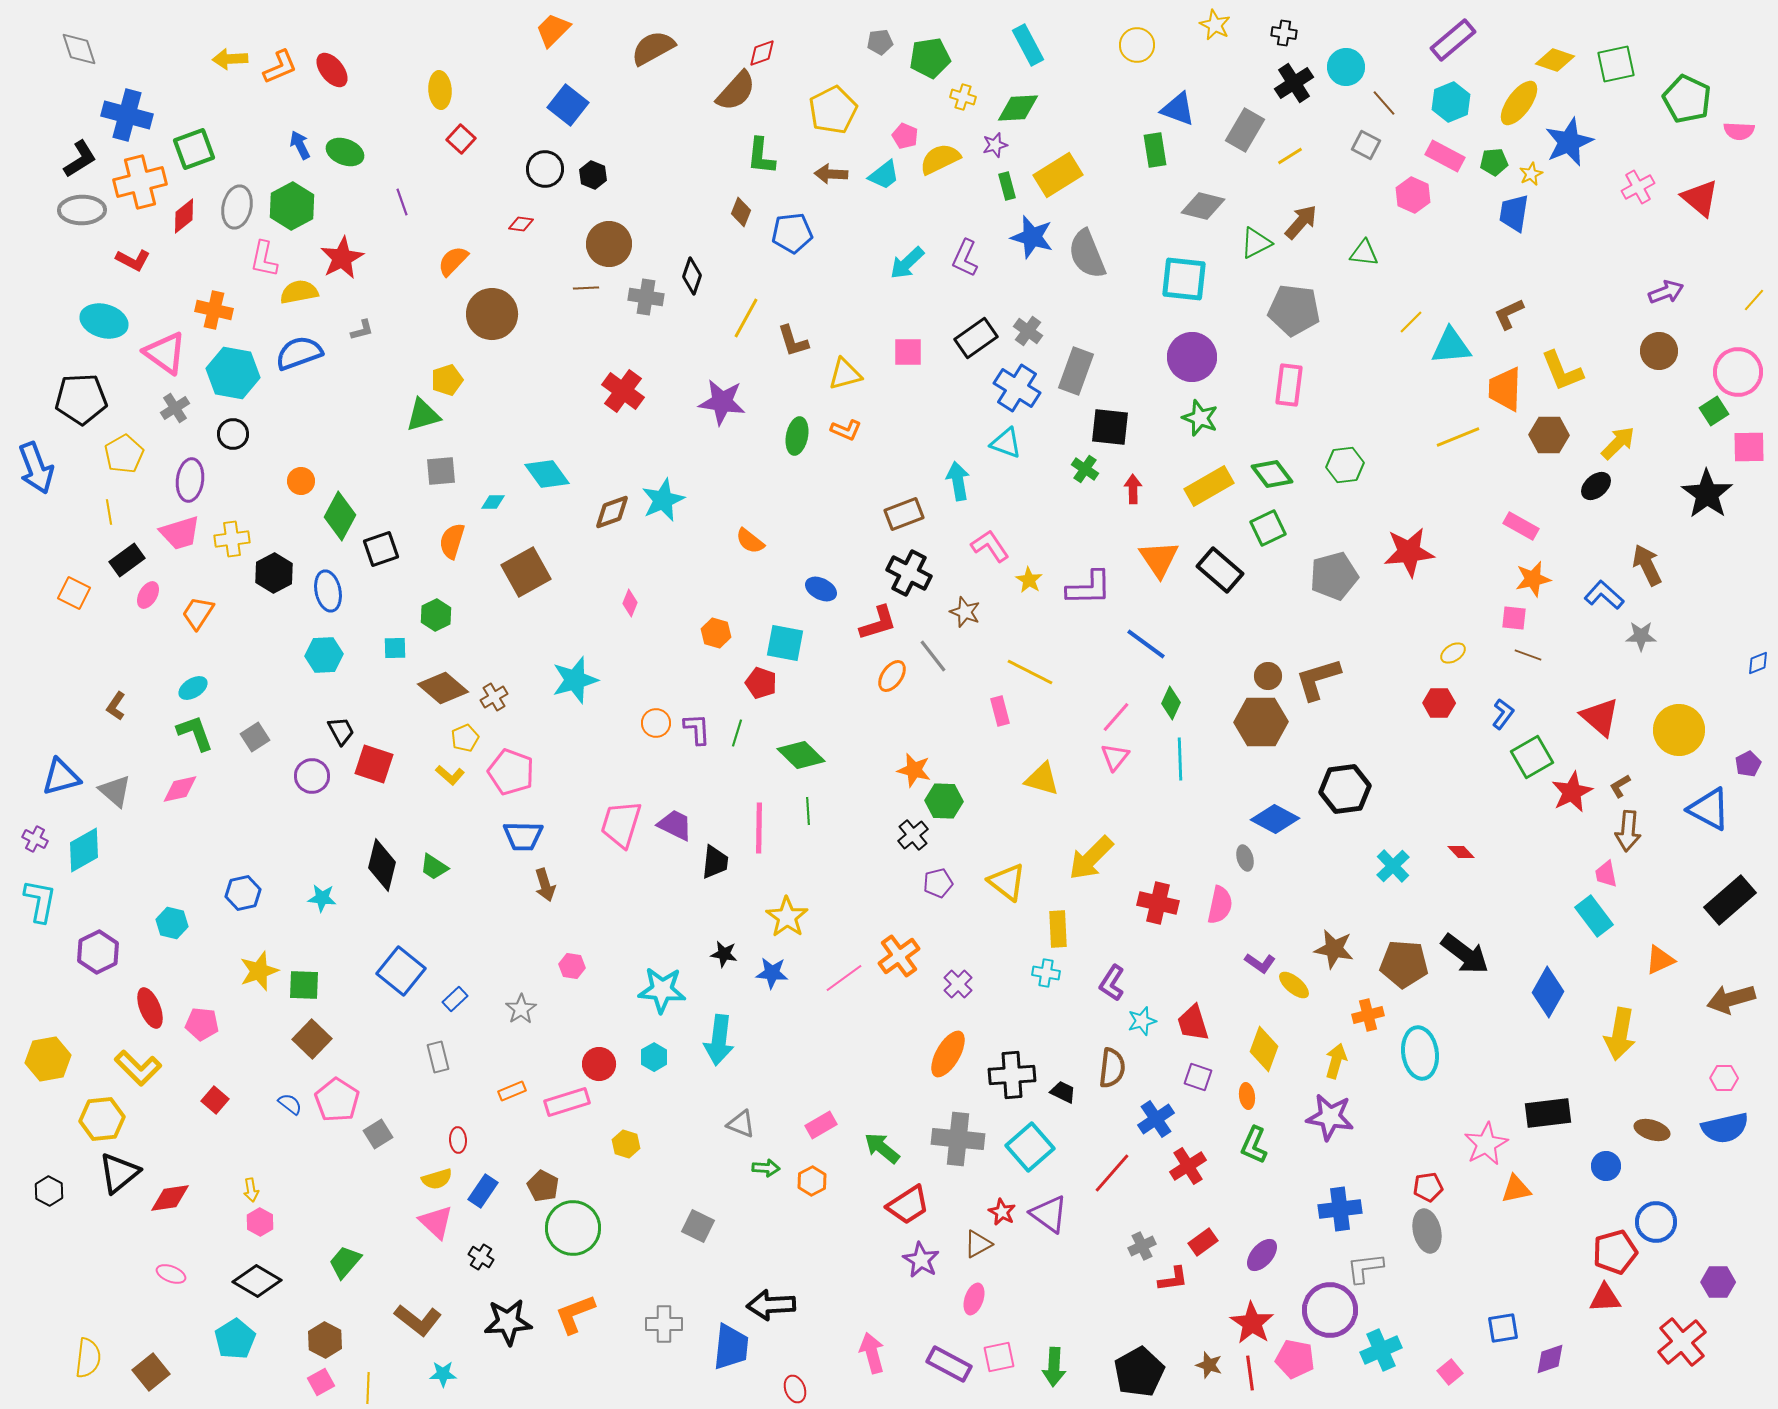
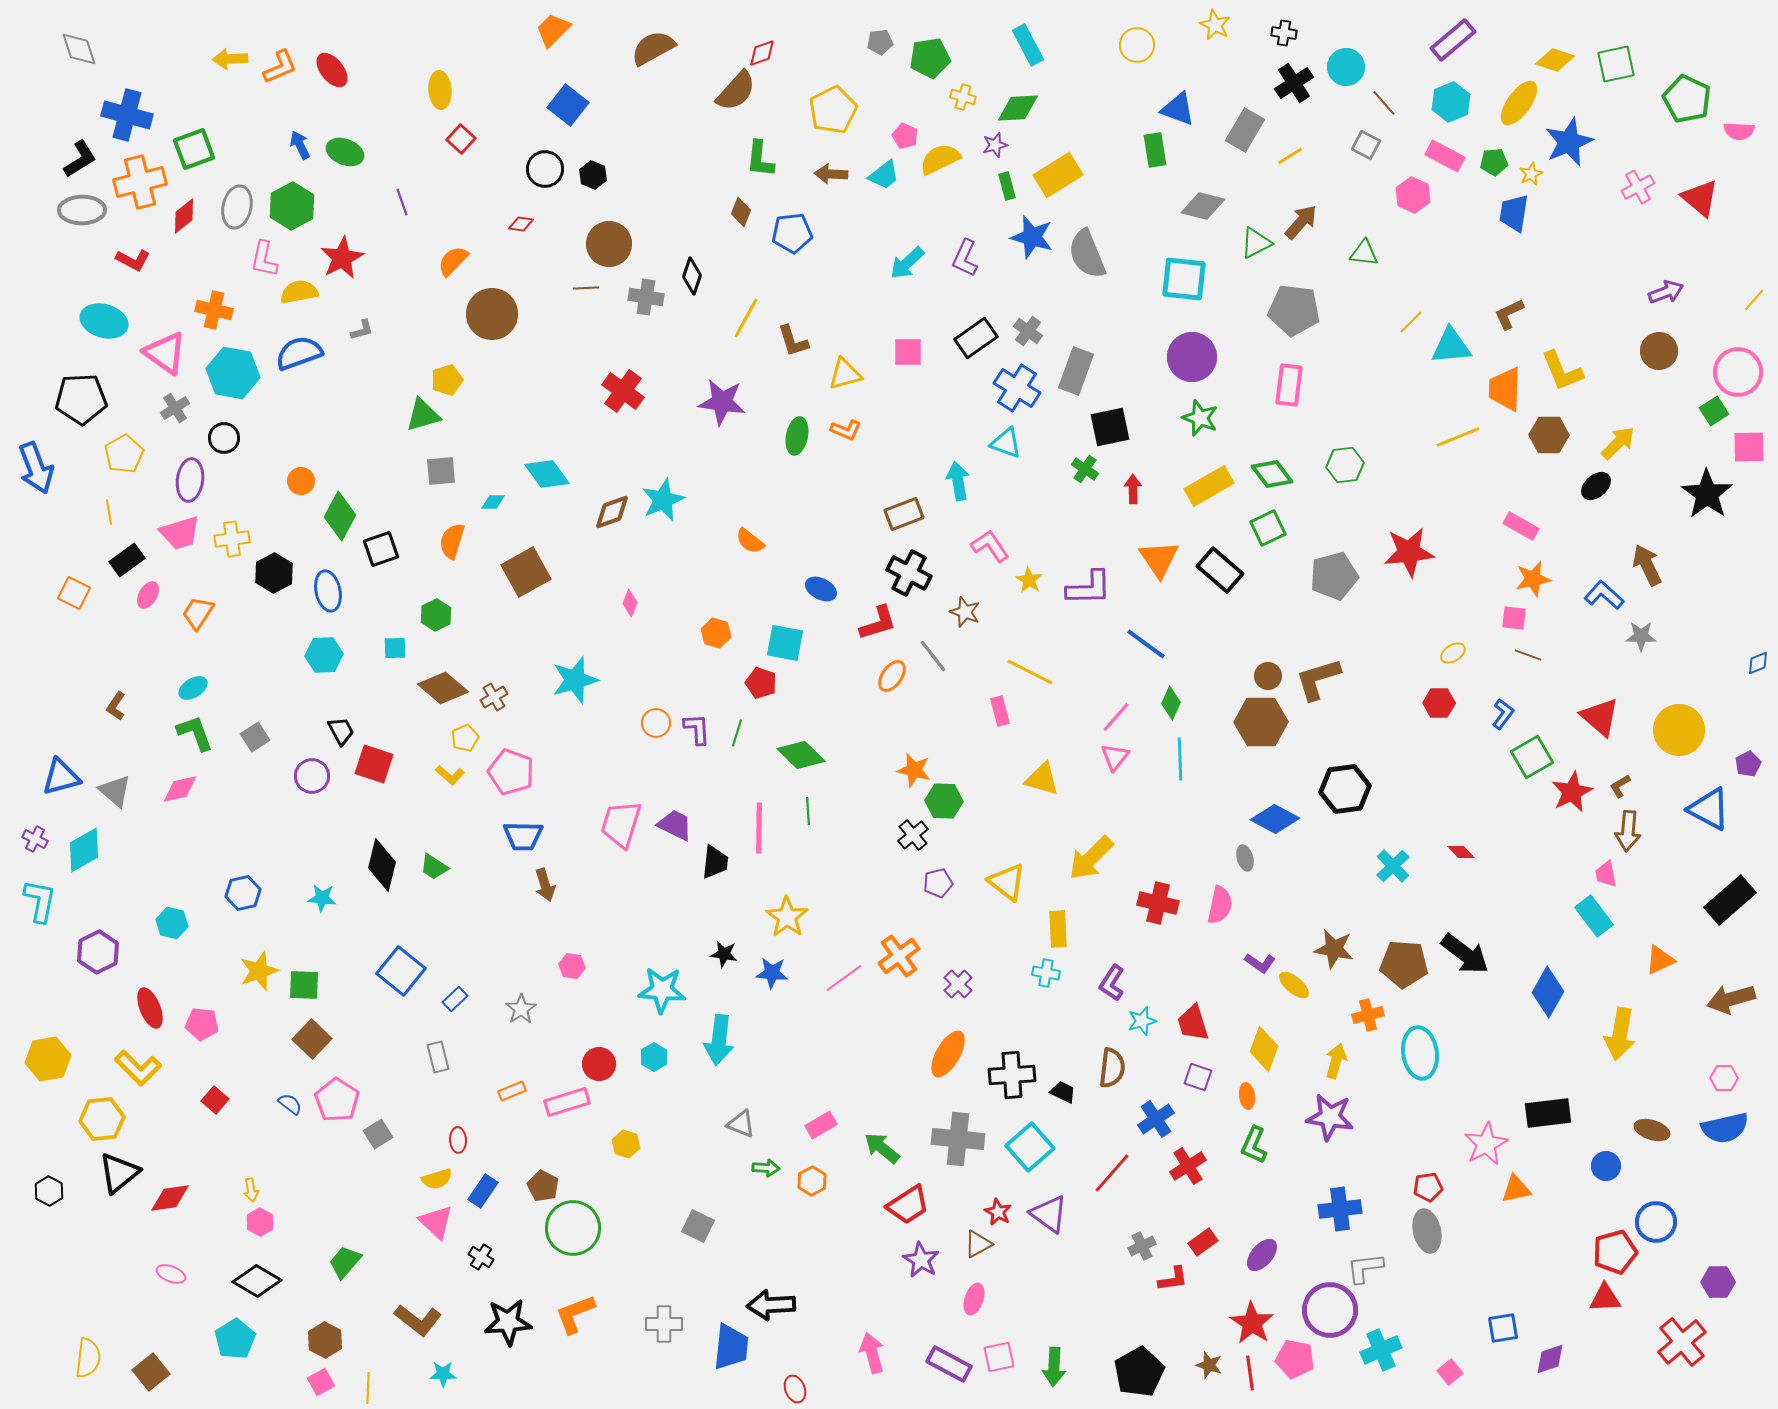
green L-shape at (761, 156): moved 1 px left, 3 px down
black square at (1110, 427): rotated 18 degrees counterclockwise
black circle at (233, 434): moved 9 px left, 4 px down
red star at (1002, 1212): moved 4 px left
